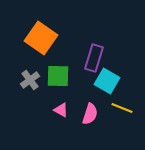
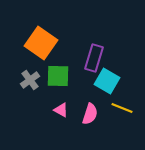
orange square: moved 5 px down
